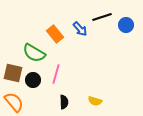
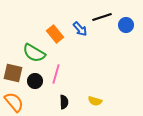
black circle: moved 2 px right, 1 px down
